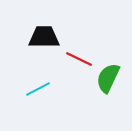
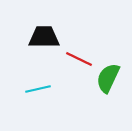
cyan line: rotated 15 degrees clockwise
